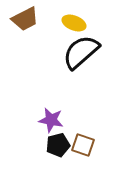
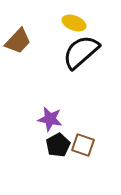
brown trapezoid: moved 7 px left, 22 px down; rotated 20 degrees counterclockwise
purple star: moved 1 px left, 1 px up
black pentagon: rotated 15 degrees counterclockwise
